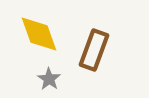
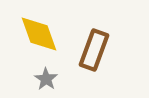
gray star: moved 3 px left
